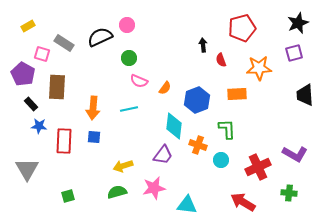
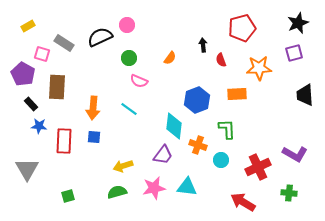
orange semicircle: moved 5 px right, 30 px up
cyan line: rotated 48 degrees clockwise
cyan triangle: moved 18 px up
